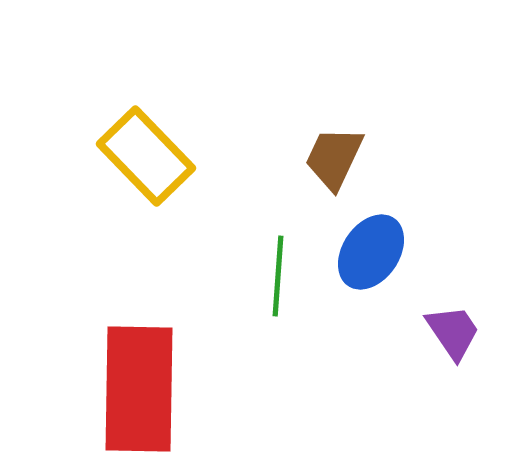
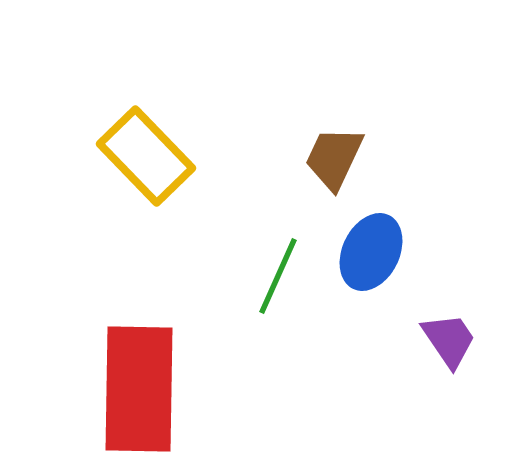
blue ellipse: rotated 8 degrees counterclockwise
green line: rotated 20 degrees clockwise
purple trapezoid: moved 4 px left, 8 px down
